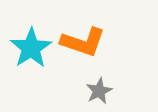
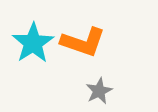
cyan star: moved 2 px right, 5 px up
